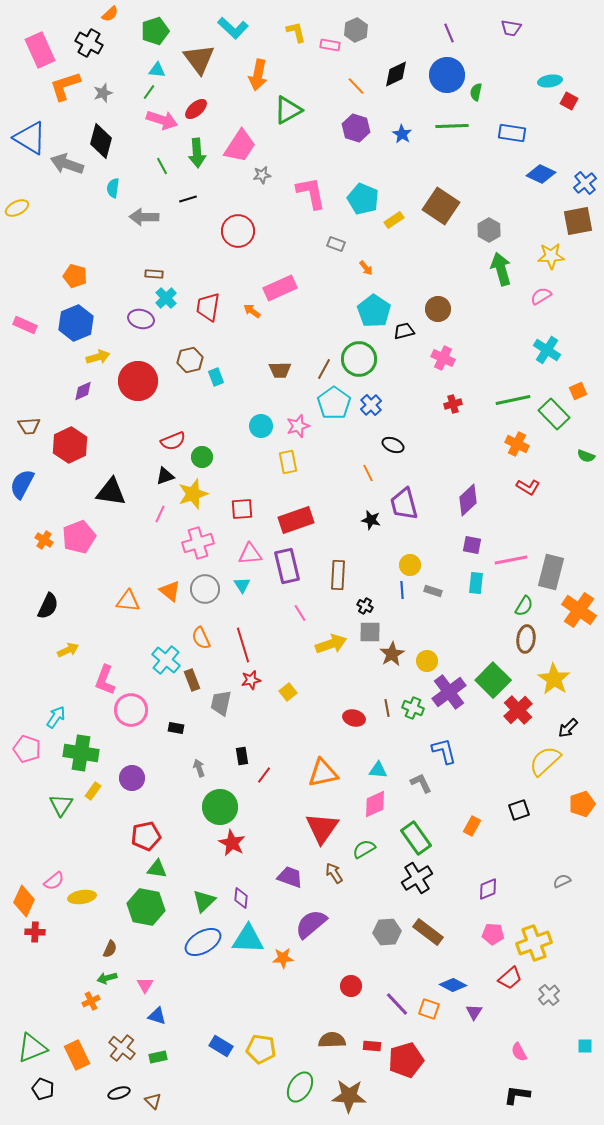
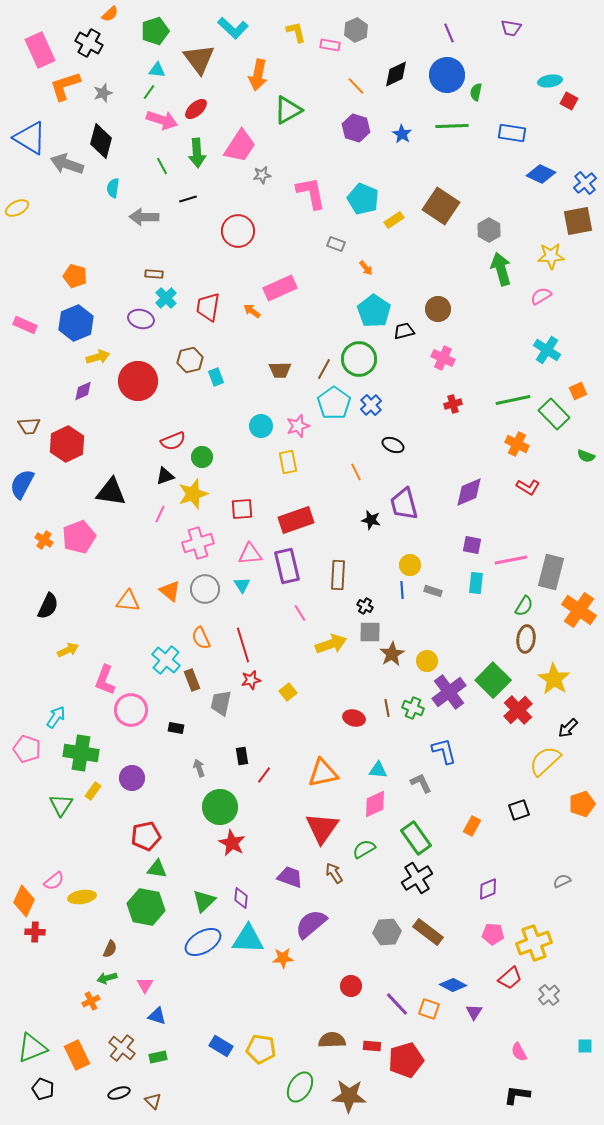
red hexagon at (70, 445): moved 3 px left, 1 px up
orange line at (368, 473): moved 12 px left, 1 px up
purple diamond at (468, 500): moved 1 px right, 8 px up; rotated 20 degrees clockwise
